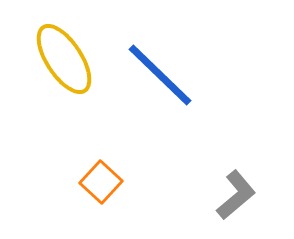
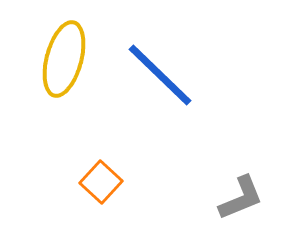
yellow ellipse: rotated 48 degrees clockwise
gray L-shape: moved 5 px right, 3 px down; rotated 18 degrees clockwise
